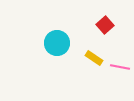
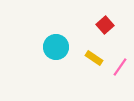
cyan circle: moved 1 px left, 4 px down
pink line: rotated 66 degrees counterclockwise
